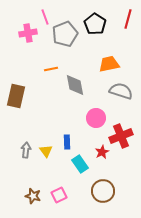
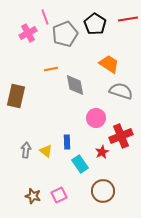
red line: rotated 66 degrees clockwise
pink cross: rotated 18 degrees counterclockwise
orange trapezoid: rotated 45 degrees clockwise
yellow triangle: rotated 16 degrees counterclockwise
